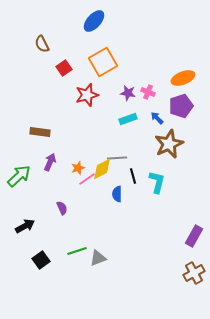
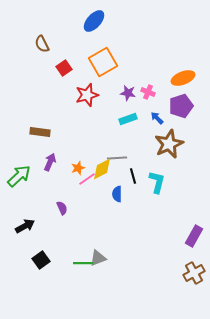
green line: moved 6 px right, 12 px down; rotated 18 degrees clockwise
